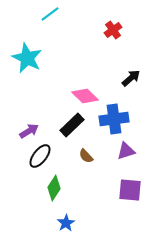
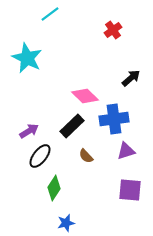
black rectangle: moved 1 px down
blue star: rotated 18 degrees clockwise
